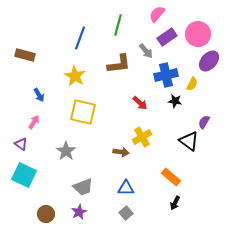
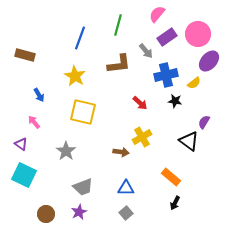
yellow semicircle: moved 2 px right, 1 px up; rotated 24 degrees clockwise
pink arrow: rotated 72 degrees counterclockwise
